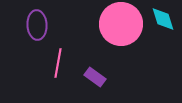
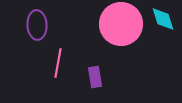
purple rectangle: rotated 45 degrees clockwise
